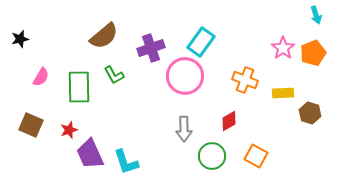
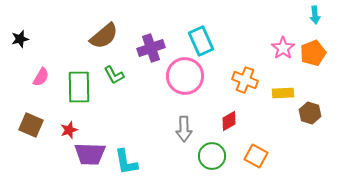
cyan arrow: moved 1 px left; rotated 12 degrees clockwise
cyan rectangle: moved 1 px up; rotated 60 degrees counterclockwise
purple trapezoid: rotated 64 degrees counterclockwise
cyan L-shape: rotated 8 degrees clockwise
